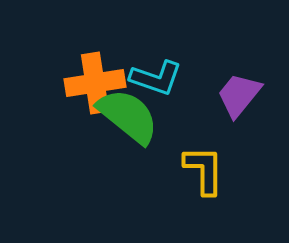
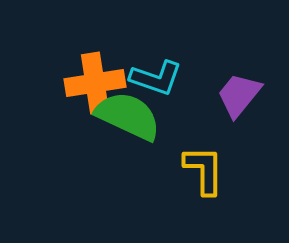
green semicircle: rotated 14 degrees counterclockwise
